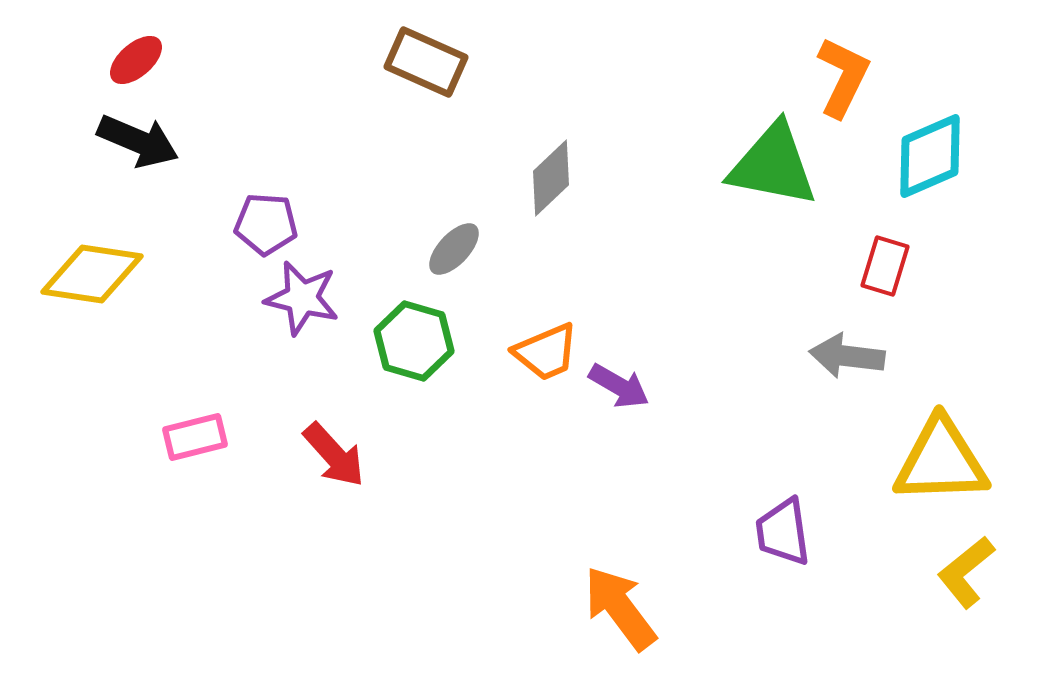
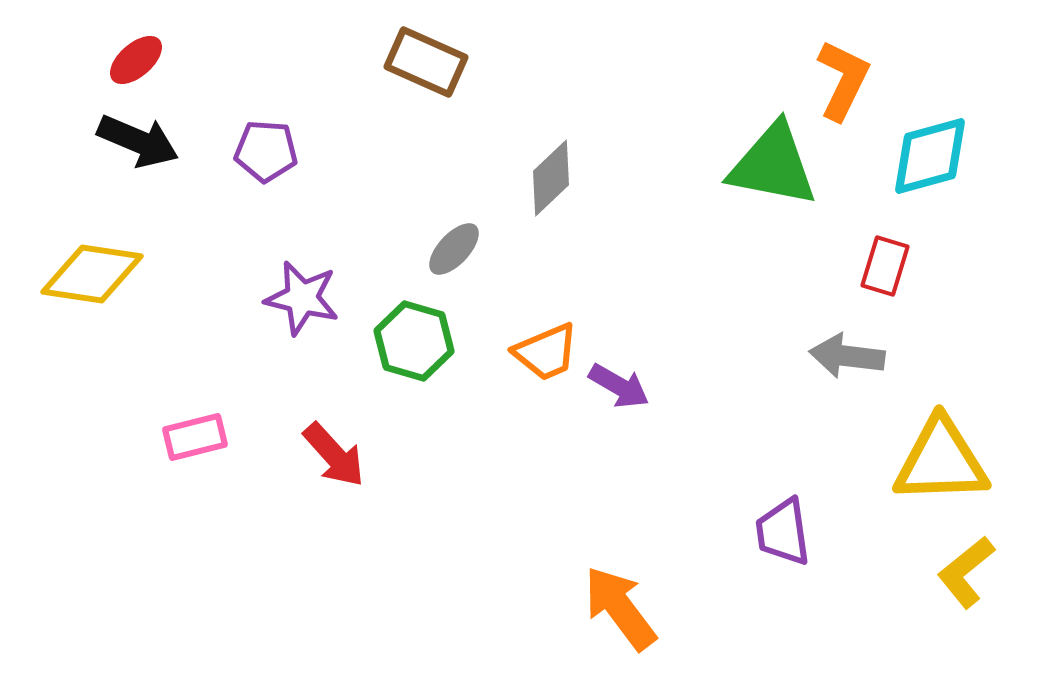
orange L-shape: moved 3 px down
cyan diamond: rotated 8 degrees clockwise
purple pentagon: moved 73 px up
